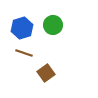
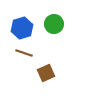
green circle: moved 1 px right, 1 px up
brown square: rotated 12 degrees clockwise
